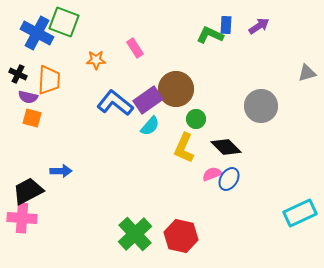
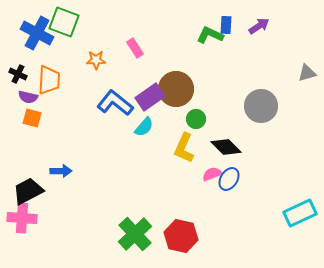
purple rectangle: moved 2 px right, 3 px up
cyan semicircle: moved 6 px left, 1 px down
